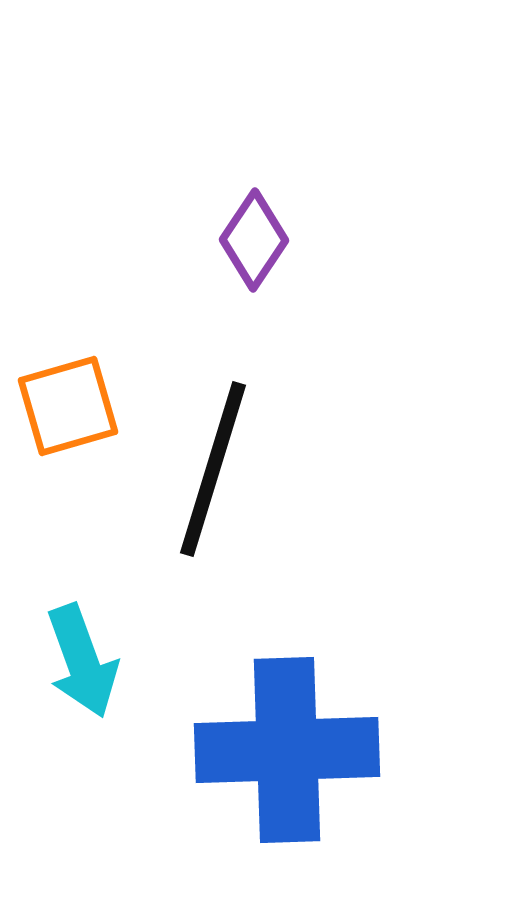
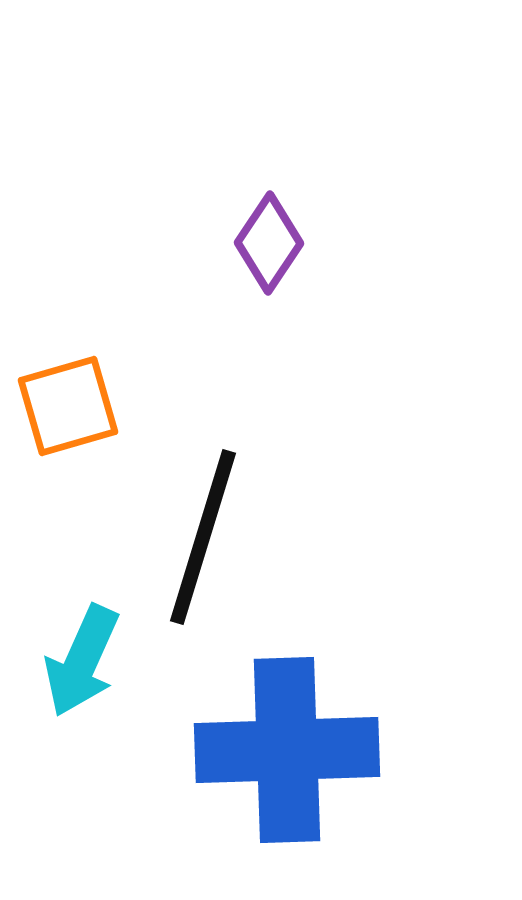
purple diamond: moved 15 px right, 3 px down
black line: moved 10 px left, 68 px down
cyan arrow: rotated 44 degrees clockwise
